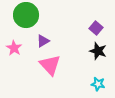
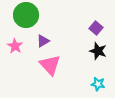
pink star: moved 1 px right, 2 px up
